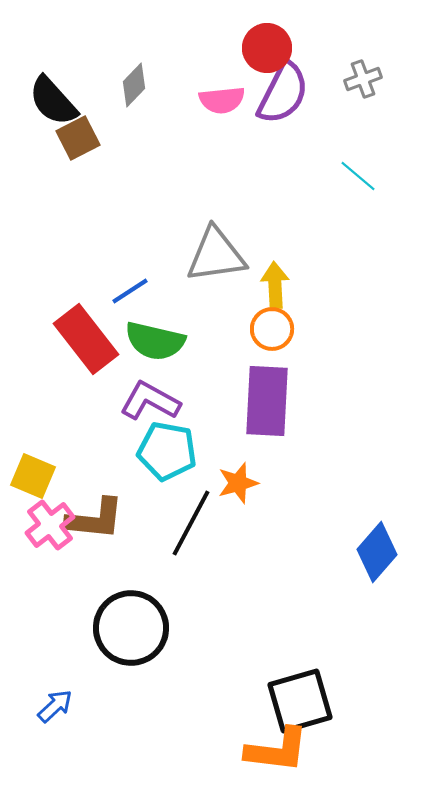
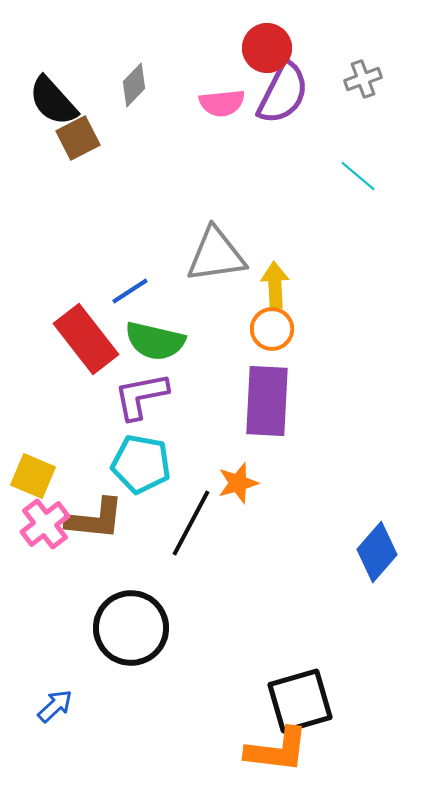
pink semicircle: moved 3 px down
purple L-shape: moved 9 px left, 5 px up; rotated 40 degrees counterclockwise
cyan pentagon: moved 26 px left, 13 px down
pink cross: moved 5 px left, 1 px up
